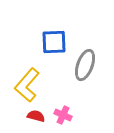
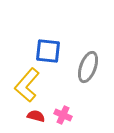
blue square: moved 6 px left, 9 px down; rotated 8 degrees clockwise
gray ellipse: moved 3 px right, 2 px down
